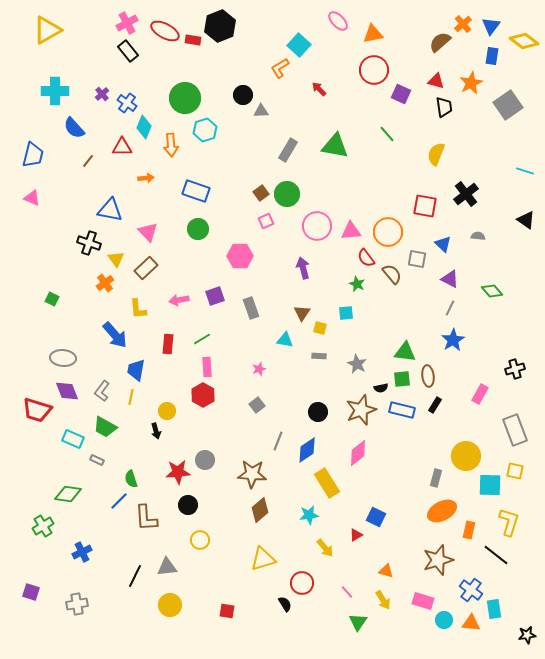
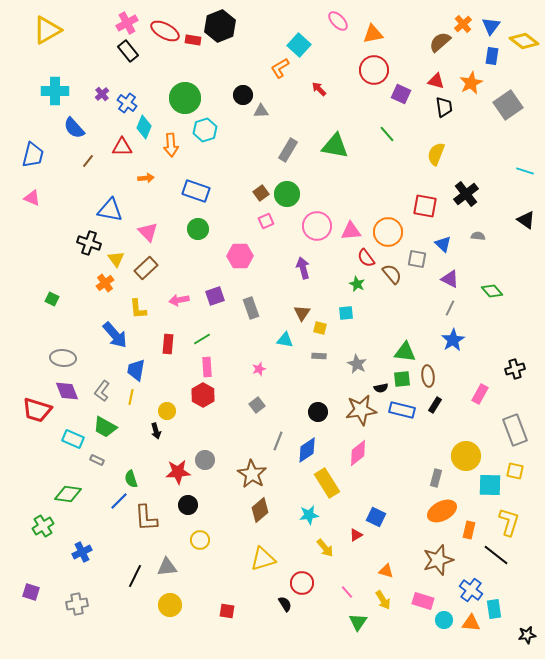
brown star at (361, 410): rotated 12 degrees clockwise
brown star at (252, 474): rotated 28 degrees clockwise
